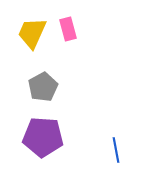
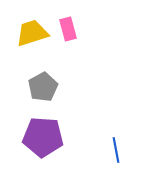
yellow trapezoid: rotated 48 degrees clockwise
